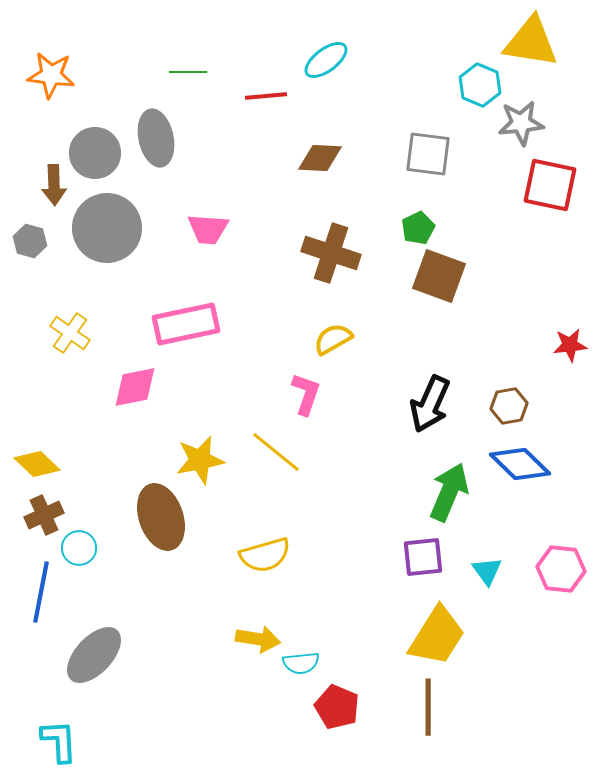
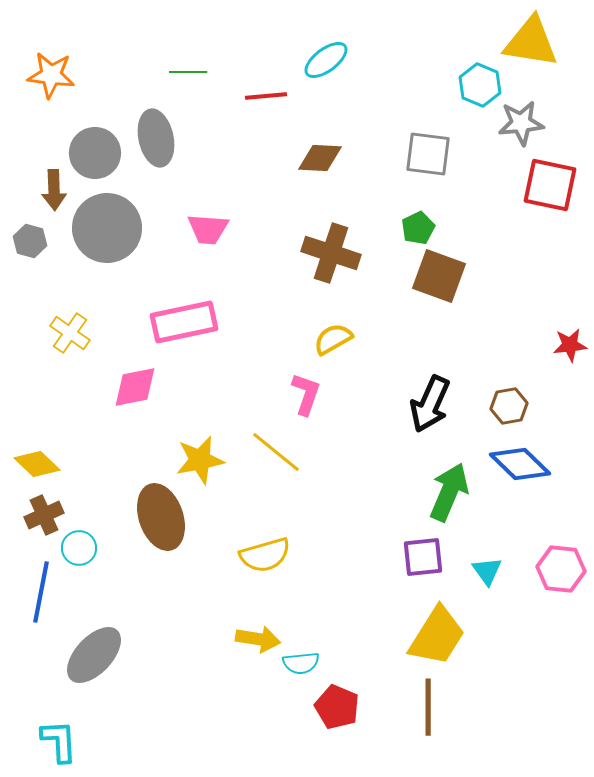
brown arrow at (54, 185): moved 5 px down
pink rectangle at (186, 324): moved 2 px left, 2 px up
